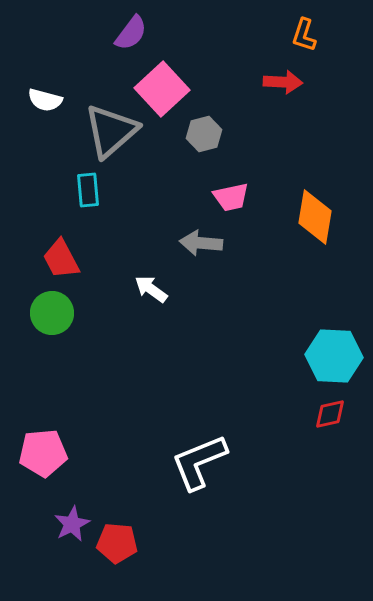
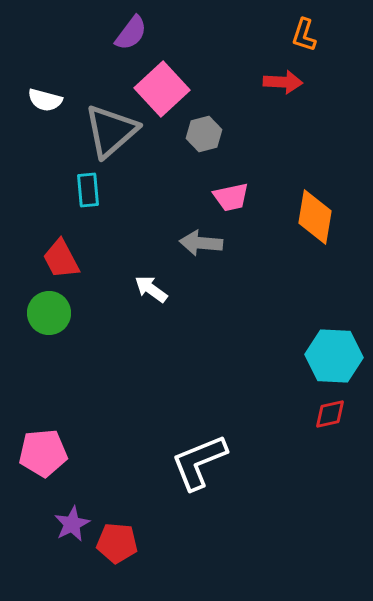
green circle: moved 3 px left
